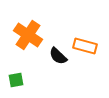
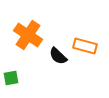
green square: moved 5 px left, 2 px up
